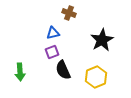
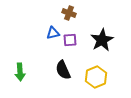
purple square: moved 18 px right, 12 px up; rotated 16 degrees clockwise
